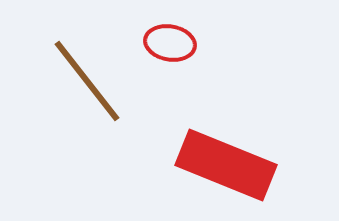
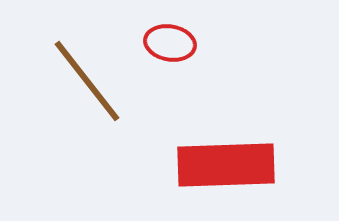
red rectangle: rotated 24 degrees counterclockwise
